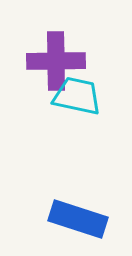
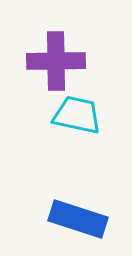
cyan trapezoid: moved 19 px down
